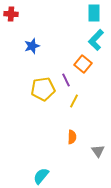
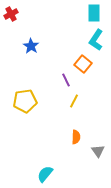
red cross: rotated 32 degrees counterclockwise
cyan L-shape: rotated 10 degrees counterclockwise
blue star: moved 1 px left; rotated 21 degrees counterclockwise
yellow pentagon: moved 18 px left, 12 px down
orange semicircle: moved 4 px right
cyan semicircle: moved 4 px right, 2 px up
